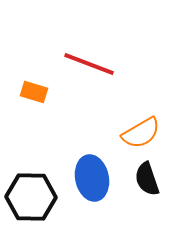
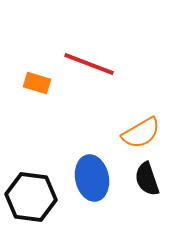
orange rectangle: moved 3 px right, 9 px up
black hexagon: rotated 6 degrees clockwise
